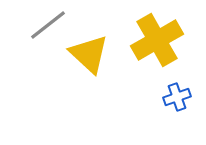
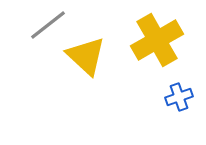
yellow triangle: moved 3 px left, 2 px down
blue cross: moved 2 px right
